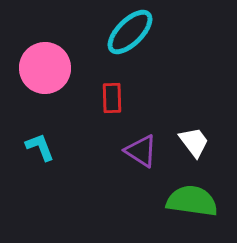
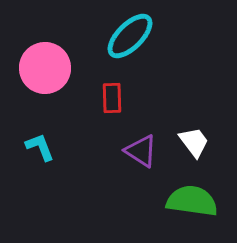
cyan ellipse: moved 4 px down
